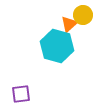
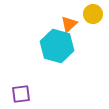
yellow circle: moved 10 px right, 1 px up
